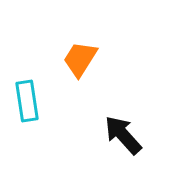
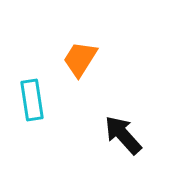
cyan rectangle: moved 5 px right, 1 px up
